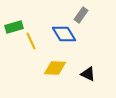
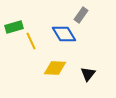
black triangle: rotated 42 degrees clockwise
